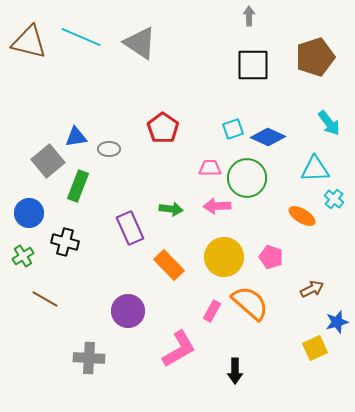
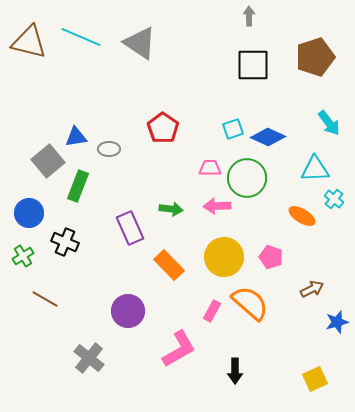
black cross: rotated 8 degrees clockwise
yellow square: moved 31 px down
gray cross: rotated 36 degrees clockwise
